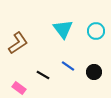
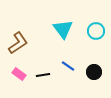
black line: rotated 40 degrees counterclockwise
pink rectangle: moved 14 px up
